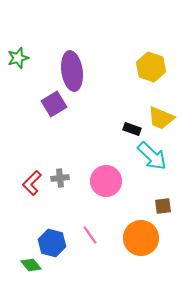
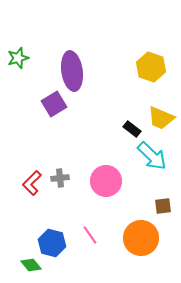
black rectangle: rotated 18 degrees clockwise
